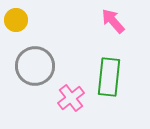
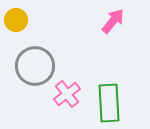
pink arrow: rotated 80 degrees clockwise
green rectangle: moved 26 px down; rotated 9 degrees counterclockwise
pink cross: moved 4 px left, 4 px up
